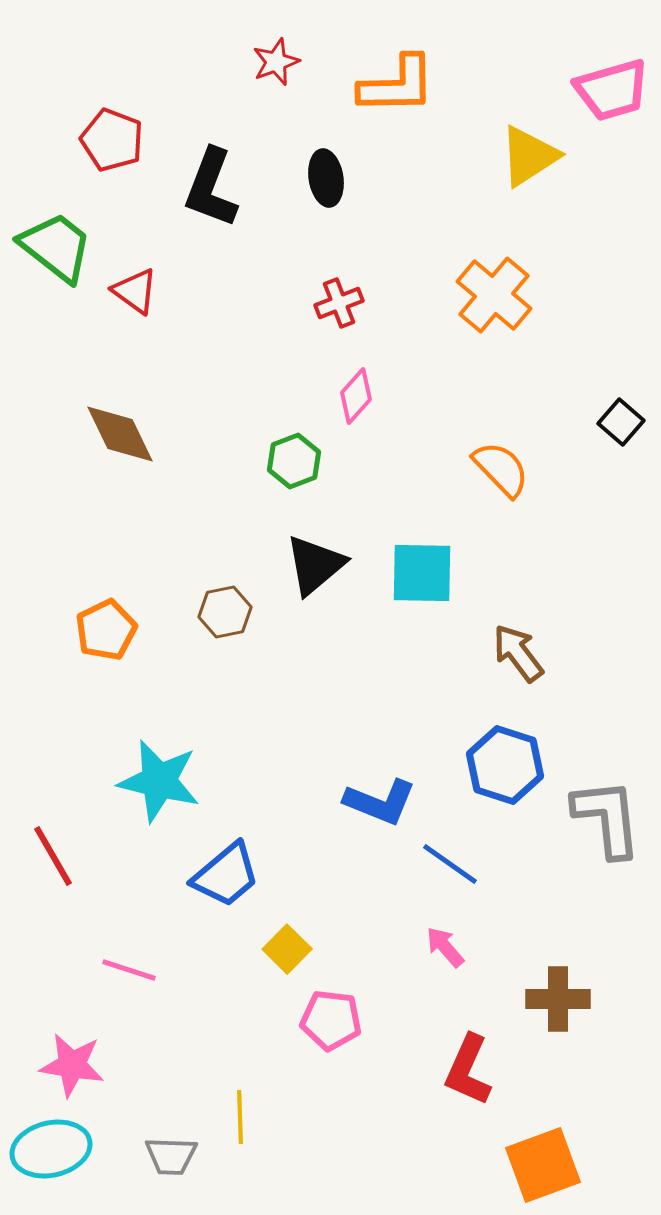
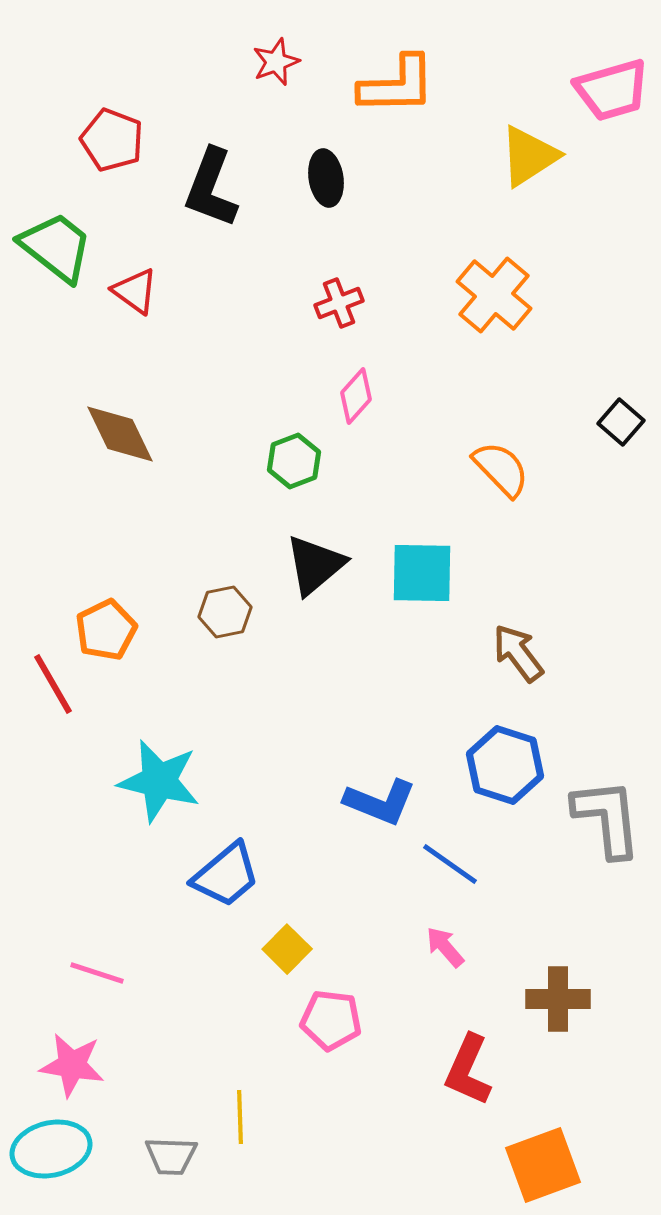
red line: moved 172 px up
pink line: moved 32 px left, 3 px down
